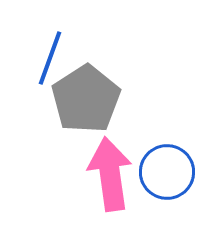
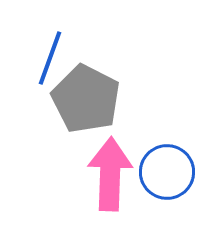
gray pentagon: rotated 12 degrees counterclockwise
pink arrow: rotated 10 degrees clockwise
